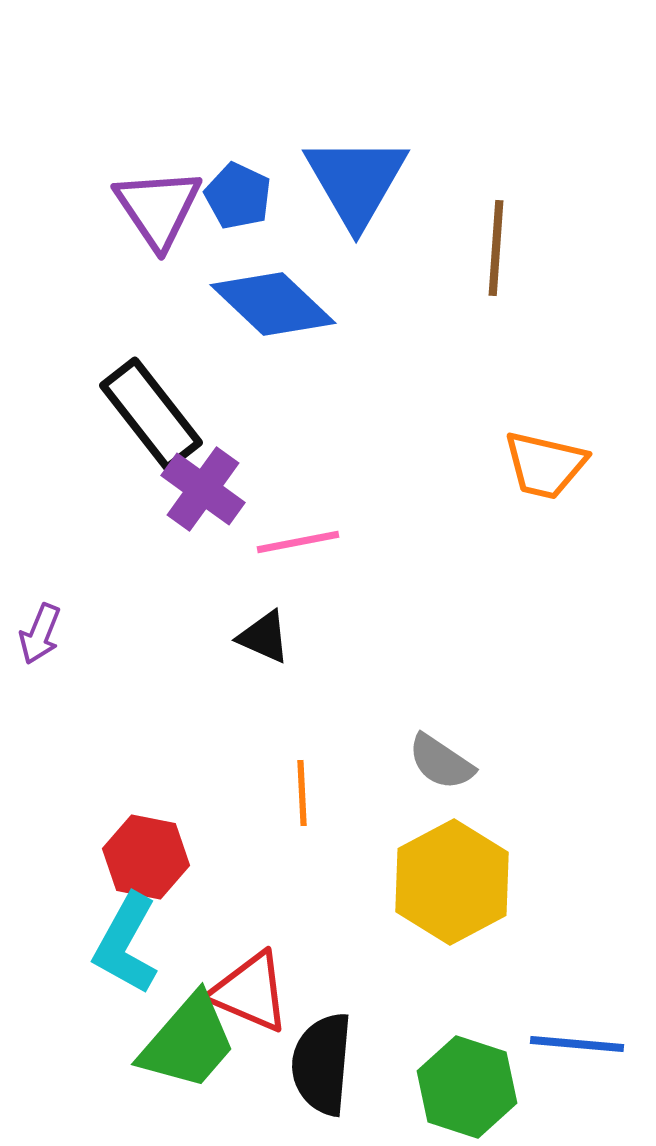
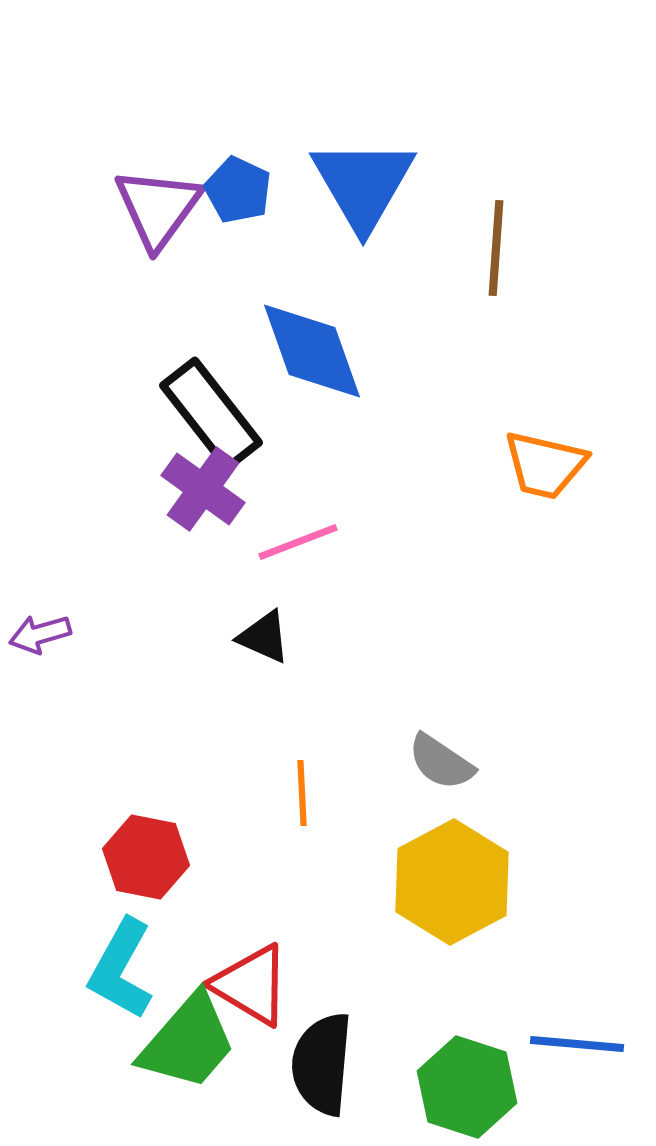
blue triangle: moved 7 px right, 3 px down
blue pentagon: moved 6 px up
purple triangle: rotated 10 degrees clockwise
blue diamond: moved 39 px right, 47 px down; rotated 27 degrees clockwise
black rectangle: moved 60 px right
pink line: rotated 10 degrees counterclockwise
purple arrow: rotated 52 degrees clockwise
cyan L-shape: moved 5 px left, 25 px down
red triangle: moved 1 px right, 7 px up; rotated 8 degrees clockwise
